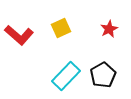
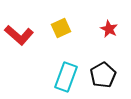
red star: rotated 18 degrees counterclockwise
cyan rectangle: moved 1 px down; rotated 24 degrees counterclockwise
